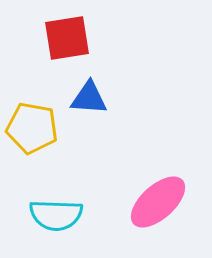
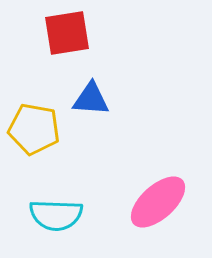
red square: moved 5 px up
blue triangle: moved 2 px right, 1 px down
yellow pentagon: moved 2 px right, 1 px down
